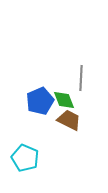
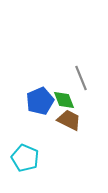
gray line: rotated 25 degrees counterclockwise
